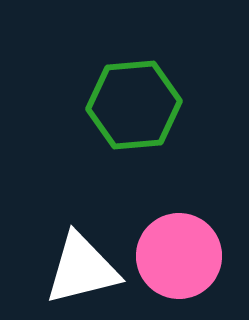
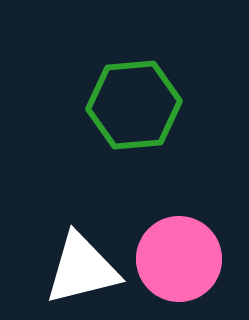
pink circle: moved 3 px down
